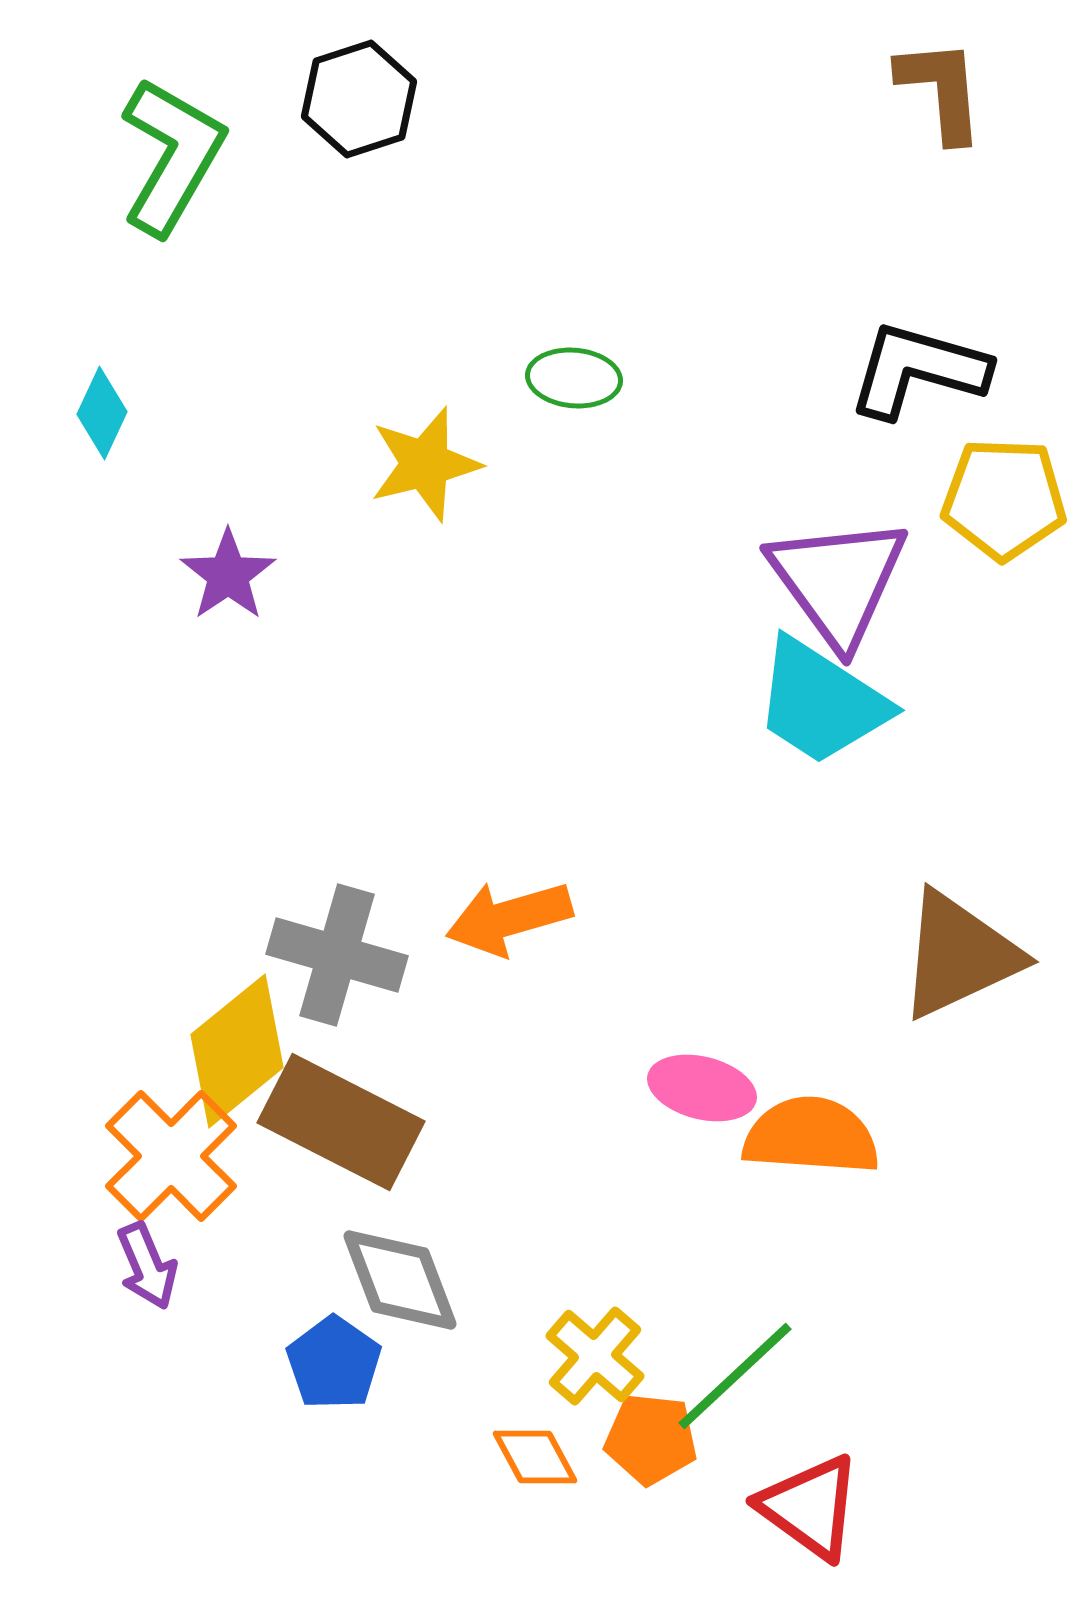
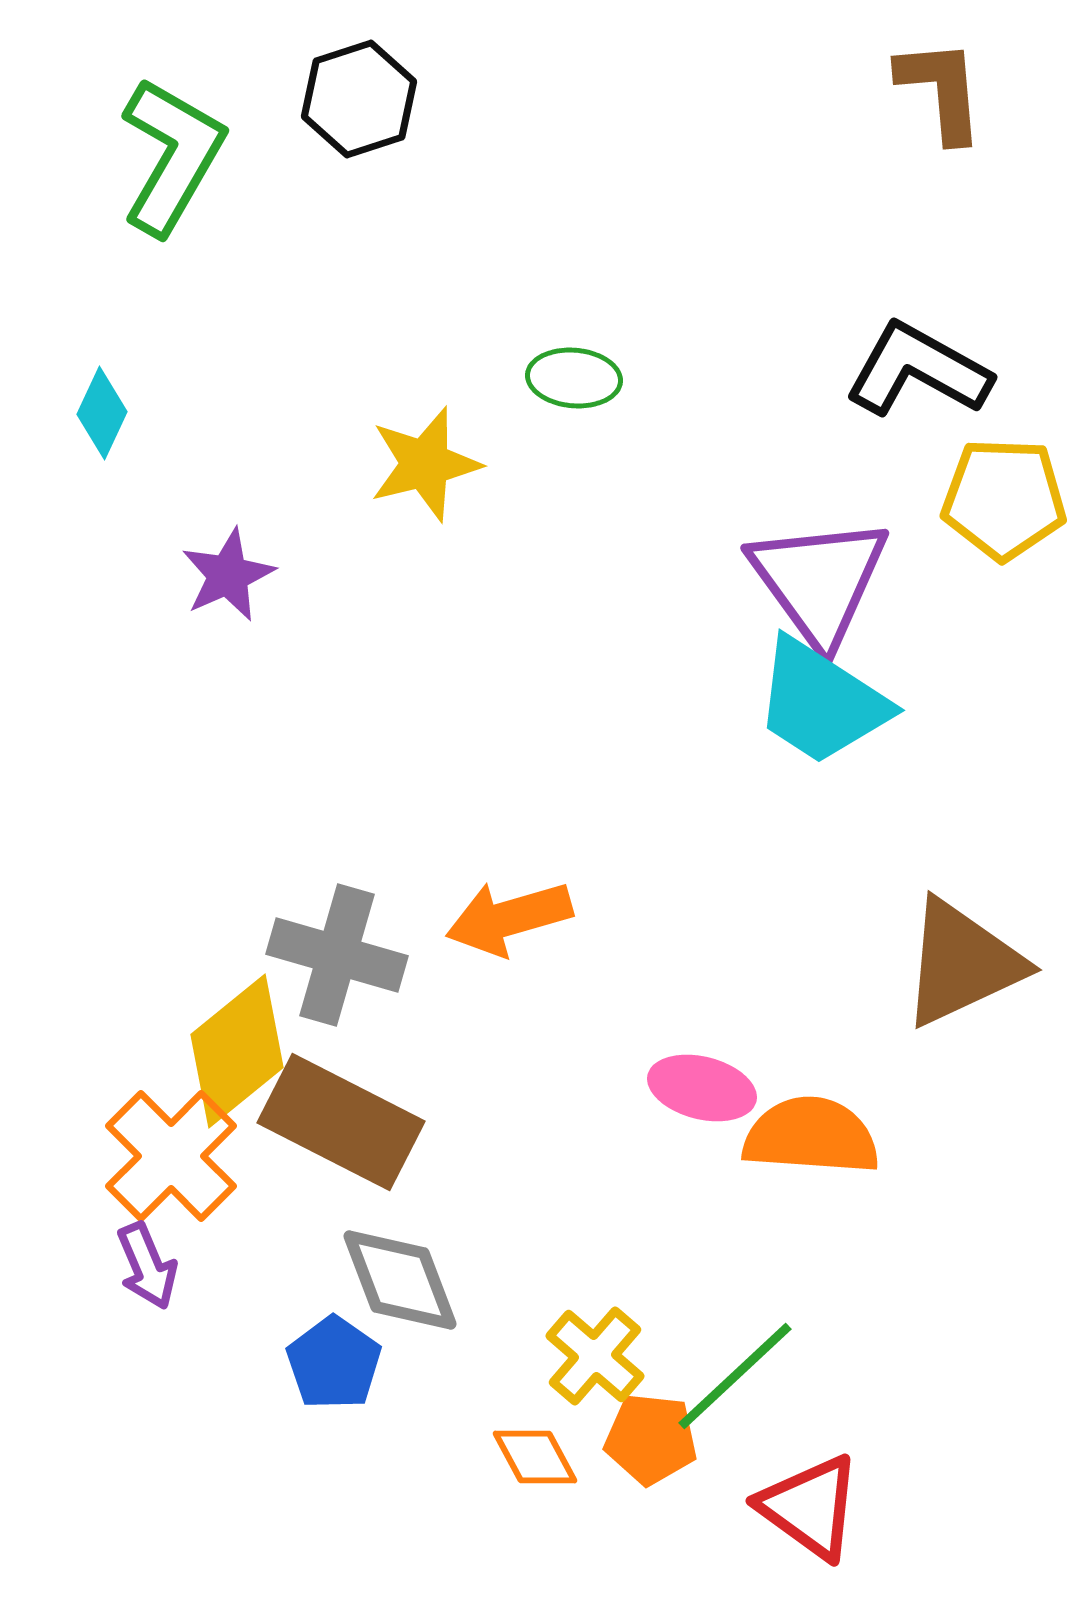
black L-shape: rotated 13 degrees clockwise
purple star: rotated 10 degrees clockwise
purple triangle: moved 19 px left
brown triangle: moved 3 px right, 8 px down
